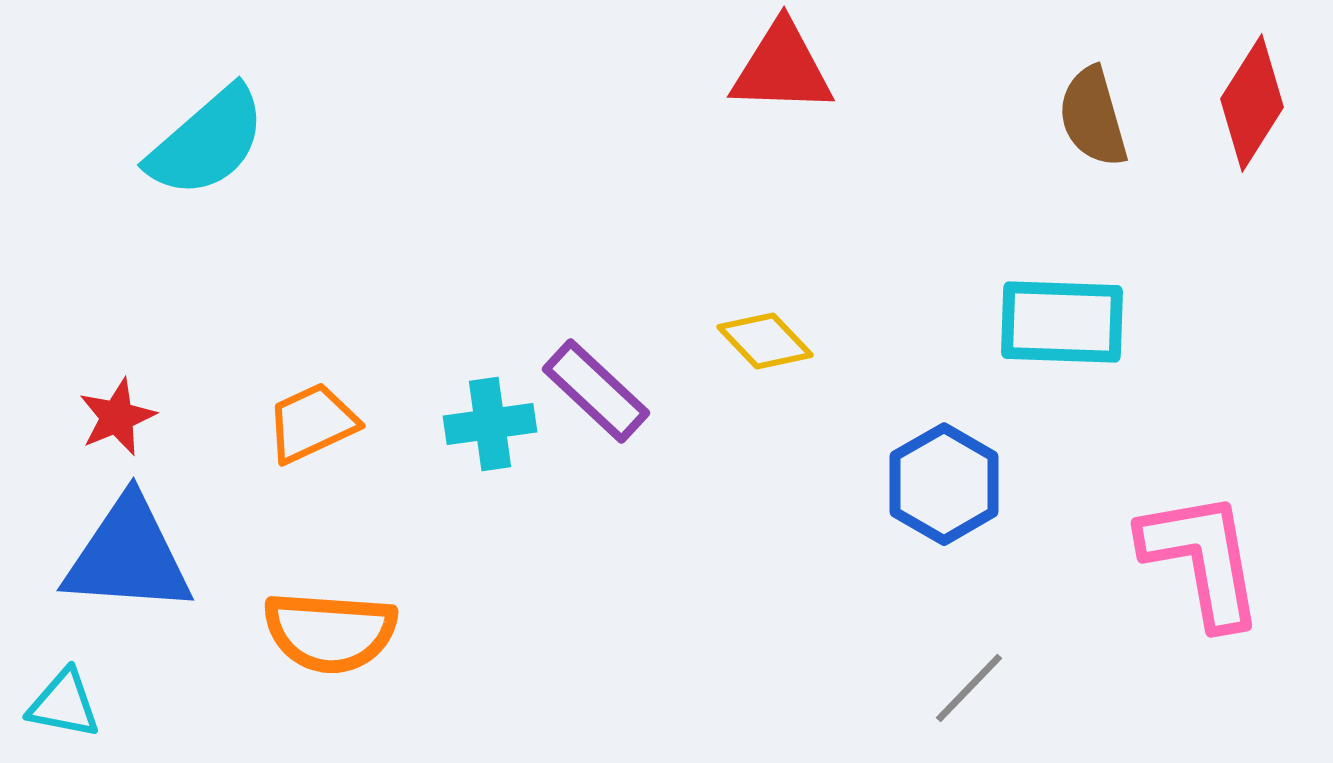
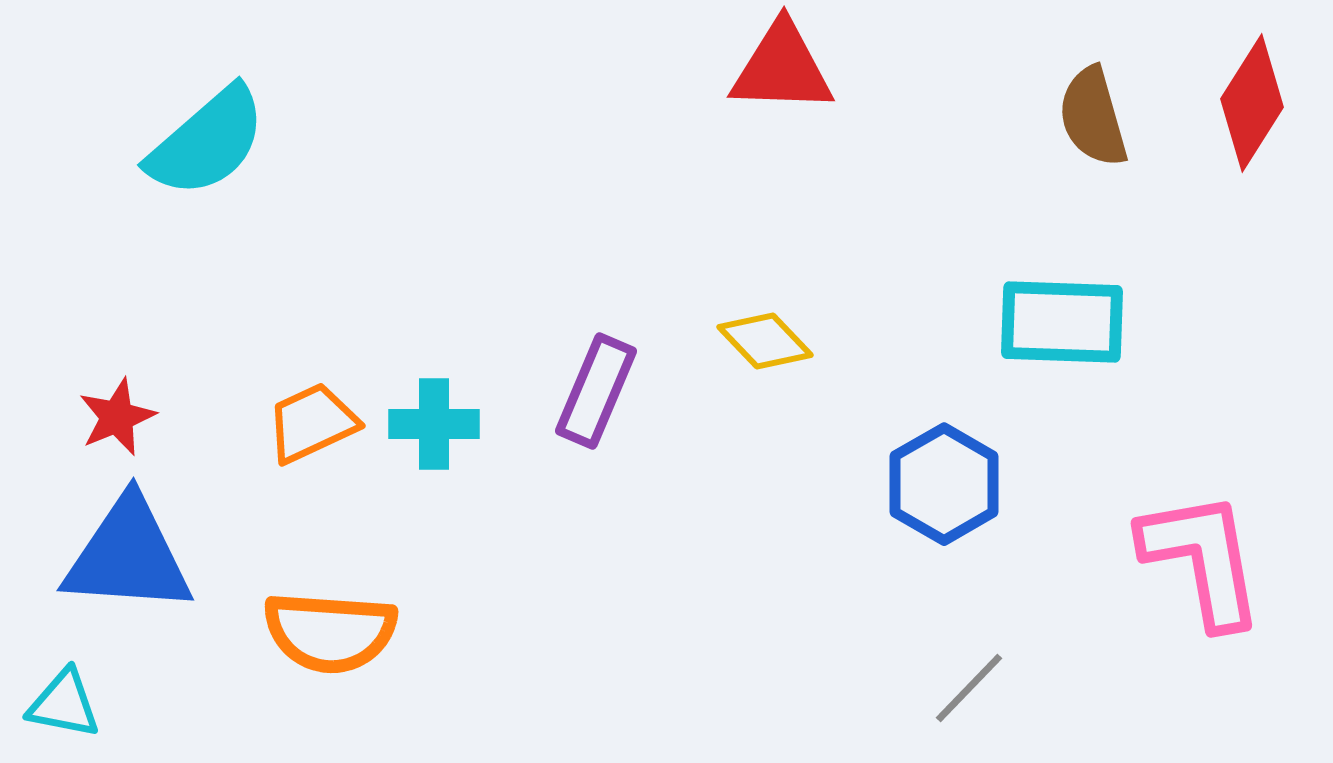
purple rectangle: rotated 70 degrees clockwise
cyan cross: moved 56 px left; rotated 8 degrees clockwise
